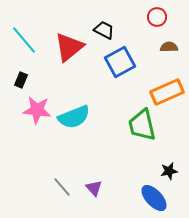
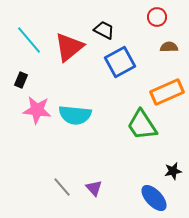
cyan line: moved 5 px right
cyan semicircle: moved 1 px right, 2 px up; rotated 28 degrees clockwise
green trapezoid: rotated 20 degrees counterclockwise
black star: moved 4 px right
